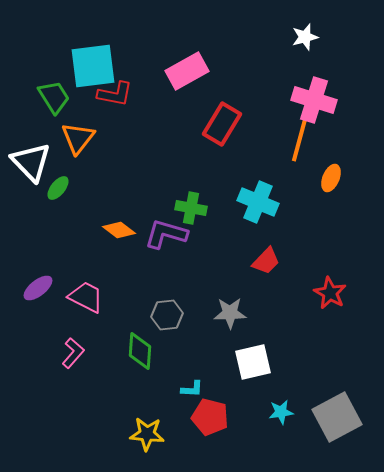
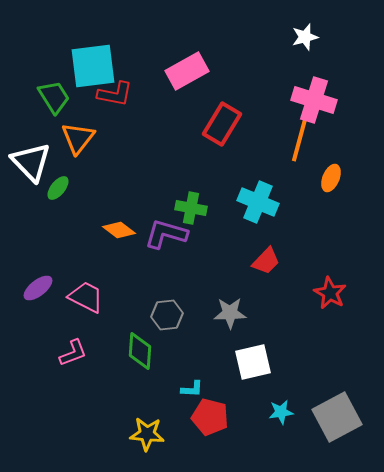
pink L-shape: rotated 28 degrees clockwise
